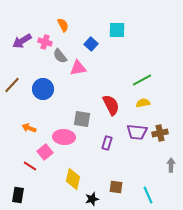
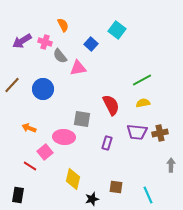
cyan square: rotated 36 degrees clockwise
